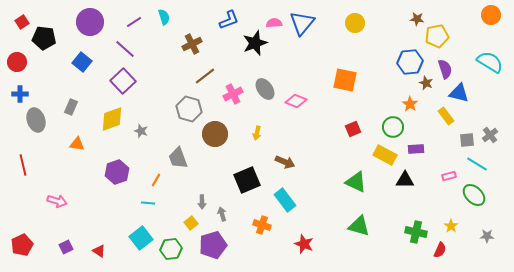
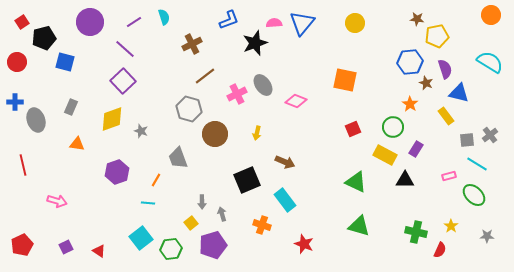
black pentagon at (44, 38): rotated 20 degrees counterclockwise
blue square at (82, 62): moved 17 px left; rotated 24 degrees counterclockwise
gray ellipse at (265, 89): moved 2 px left, 4 px up
blue cross at (20, 94): moved 5 px left, 8 px down
pink cross at (233, 94): moved 4 px right
purple rectangle at (416, 149): rotated 56 degrees counterclockwise
